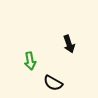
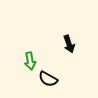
black semicircle: moved 5 px left, 4 px up
